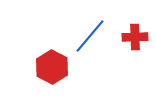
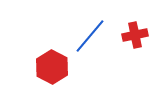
red cross: moved 2 px up; rotated 10 degrees counterclockwise
